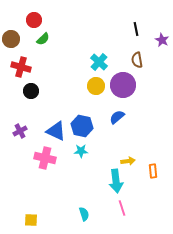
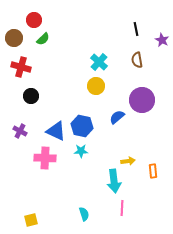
brown circle: moved 3 px right, 1 px up
purple circle: moved 19 px right, 15 px down
black circle: moved 5 px down
purple cross: rotated 32 degrees counterclockwise
pink cross: rotated 10 degrees counterclockwise
cyan arrow: moved 2 px left
pink line: rotated 21 degrees clockwise
yellow square: rotated 16 degrees counterclockwise
